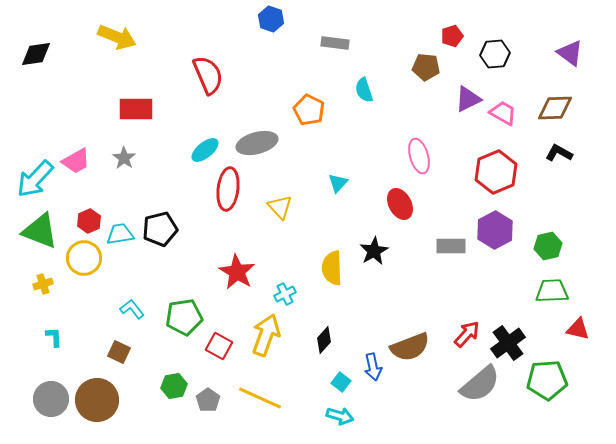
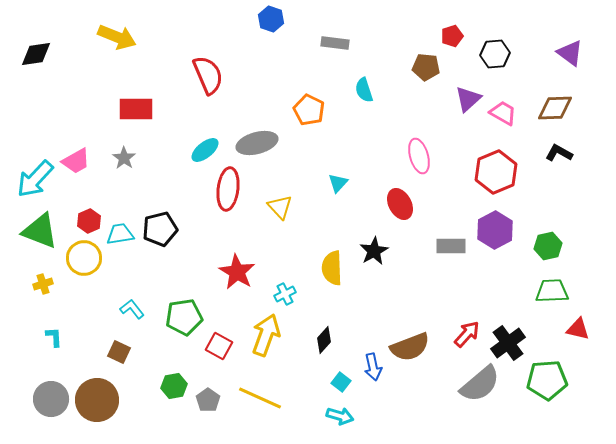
purple triangle at (468, 99): rotated 16 degrees counterclockwise
